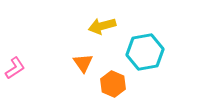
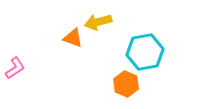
yellow arrow: moved 4 px left, 4 px up
orange triangle: moved 10 px left, 25 px up; rotated 35 degrees counterclockwise
orange hexagon: moved 13 px right
